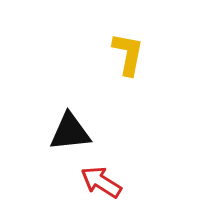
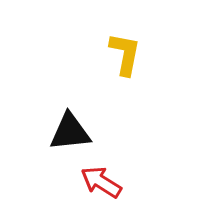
yellow L-shape: moved 3 px left
